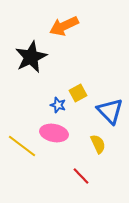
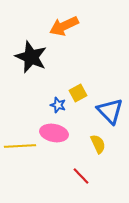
black star: rotated 24 degrees counterclockwise
yellow line: moved 2 px left; rotated 40 degrees counterclockwise
